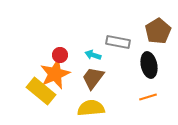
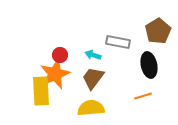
yellow rectangle: rotated 48 degrees clockwise
orange line: moved 5 px left, 1 px up
